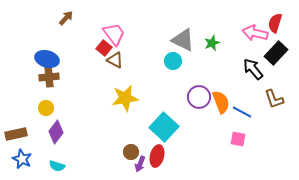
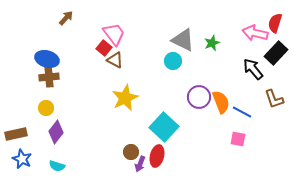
yellow star: rotated 16 degrees counterclockwise
